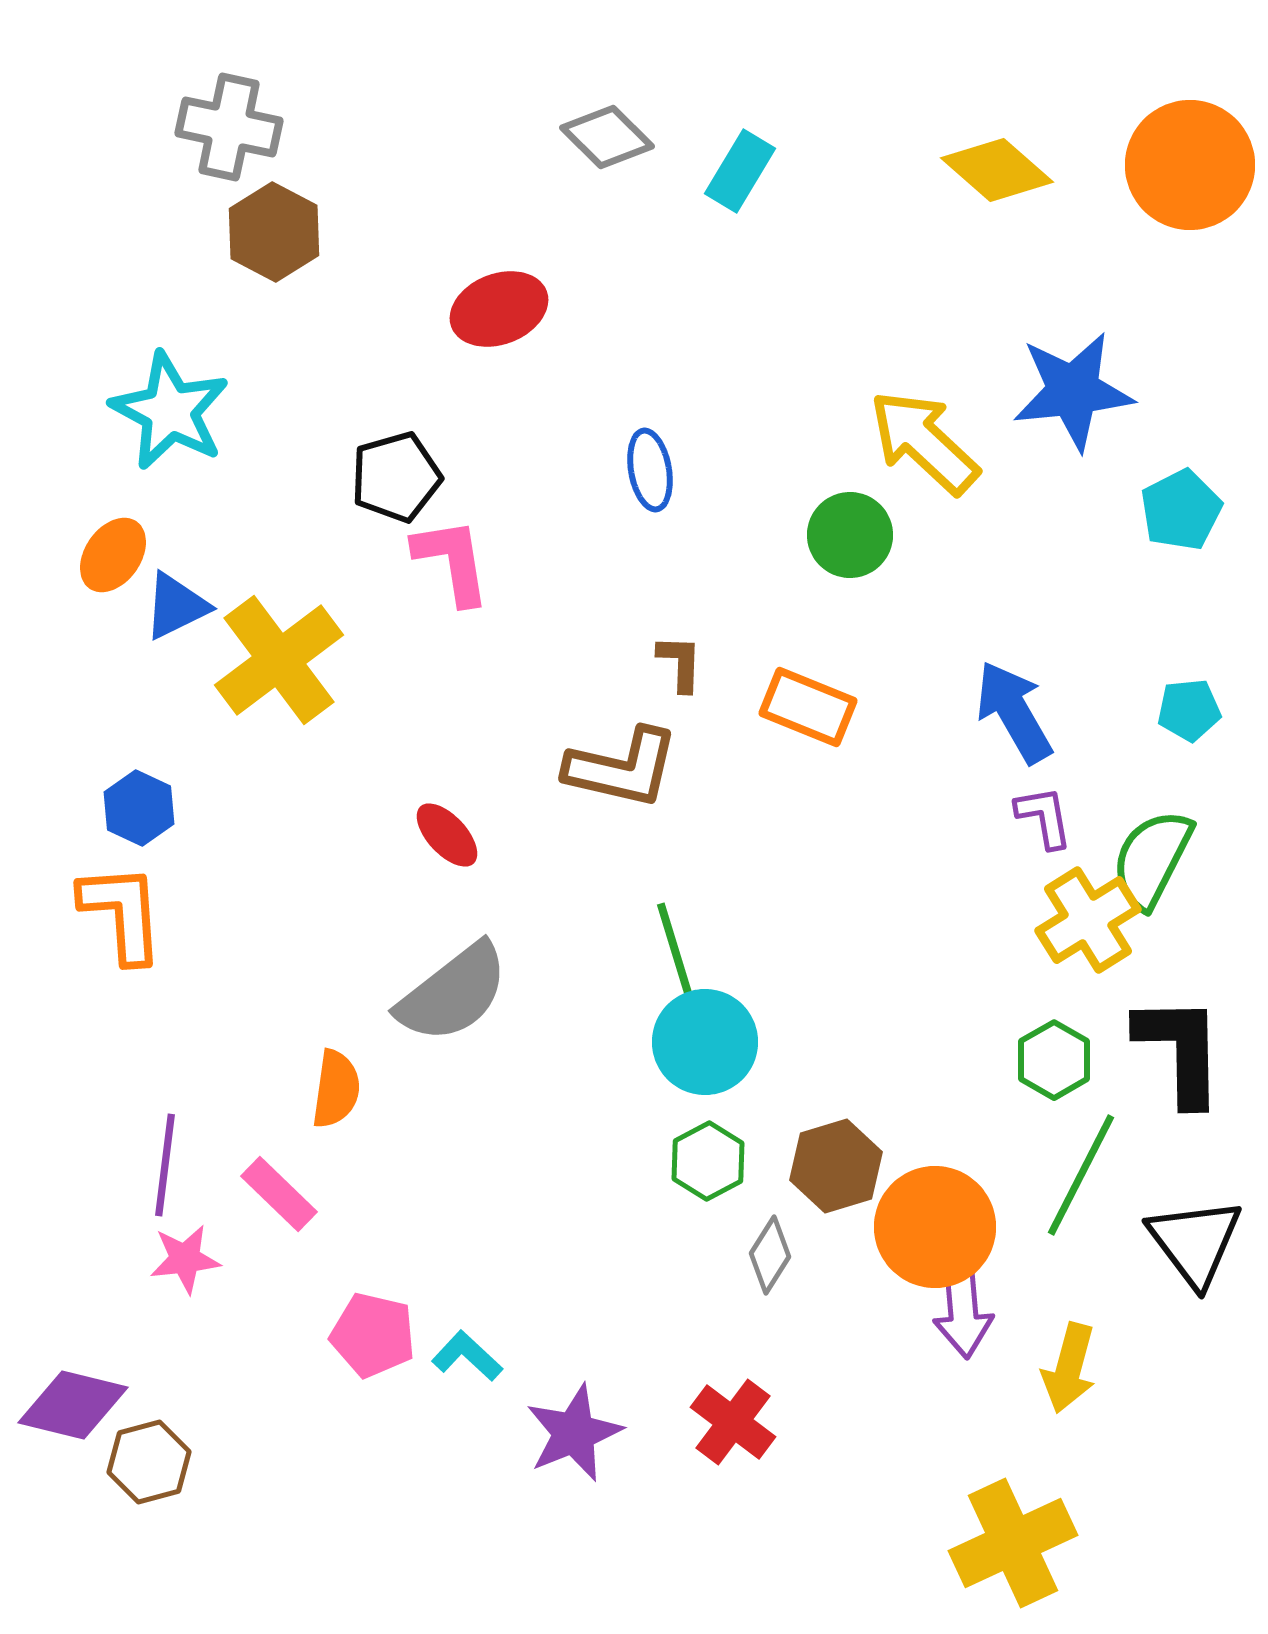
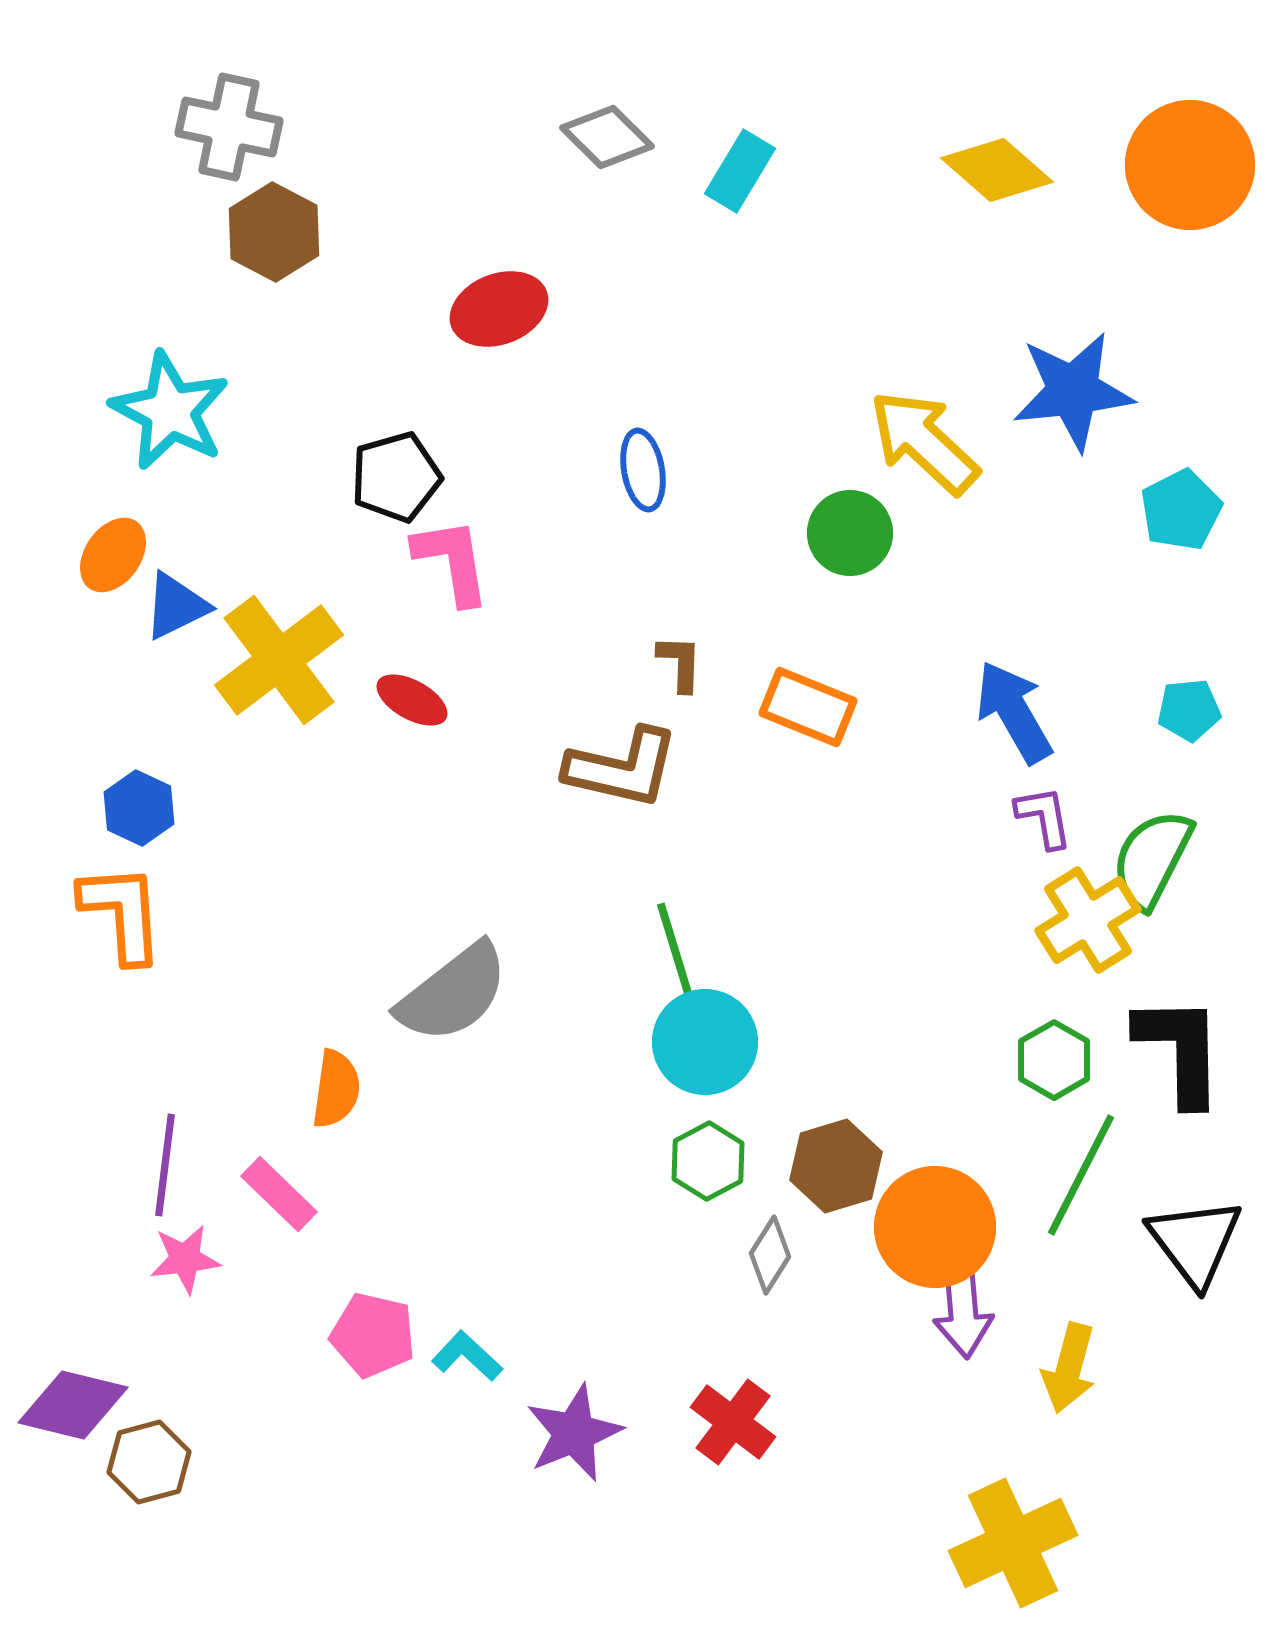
blue ellipse at (650, 470): moved 7 px left
green circle at (850, 535): moved 2 px up
red ellipse at (447, 835): moved 35 px left, 135 px up; rotated 18 degrees counterclockwise
